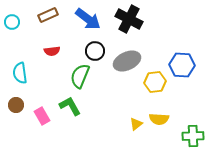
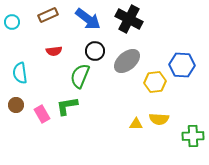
red semicircle: moved 2 px right
gray ellipse: rotated 16 degrees counterclockwise
green L-shape: moved 3 px left; rotated 70 degrees counterclockwise
pink rectangle: moved 2 px up
yellow triangle: rotated 40 degrees clockwise
